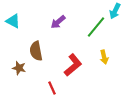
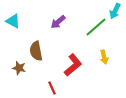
green line: rotated 10 degrees clockwise
